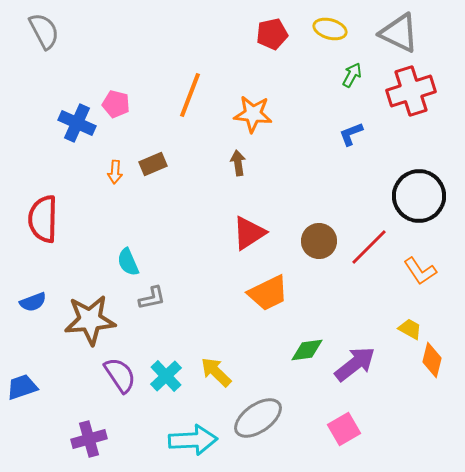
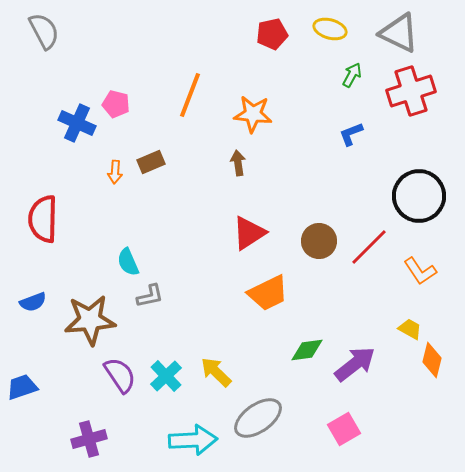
brown rectangle: moved 2 px left, 2 px up
gray L-shape: moved 2 px left, 2 px up
